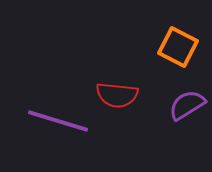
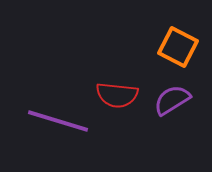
purple semicircle: moved 15 px left, 5 px up
